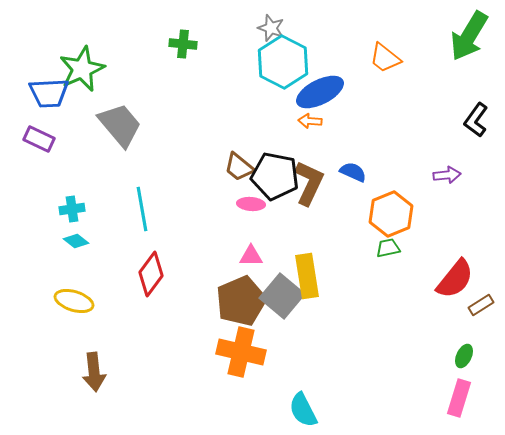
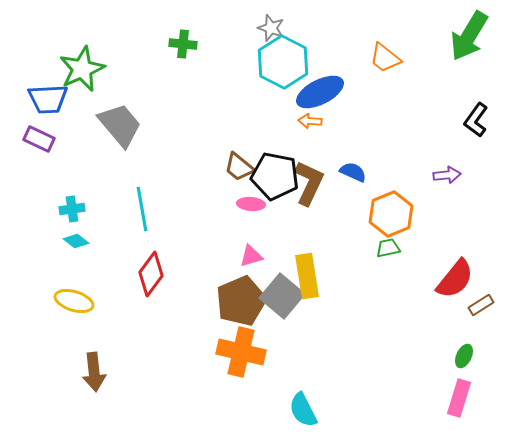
blue trapezoid: moved 1 px left, 6 px down
pink triangle: rotated 15 degrees counterclockwise
